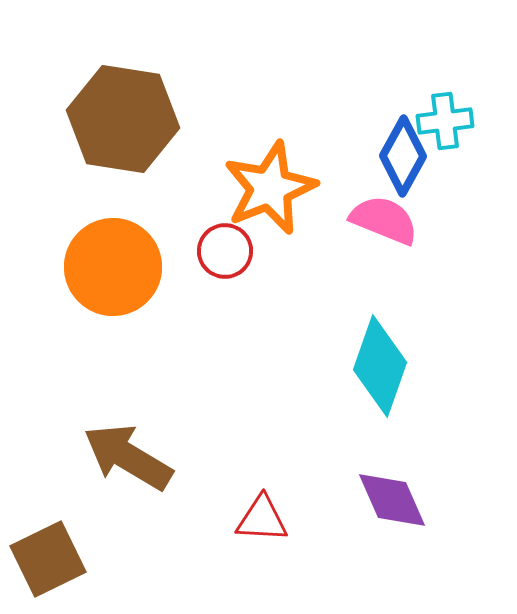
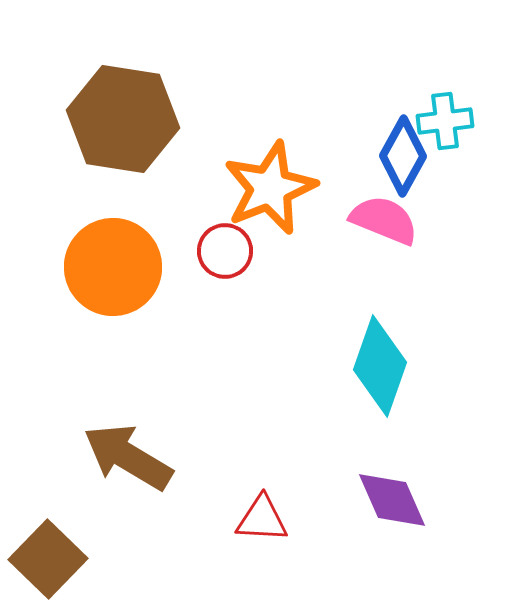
brown square: rotated 20 degrees counterclockwise
